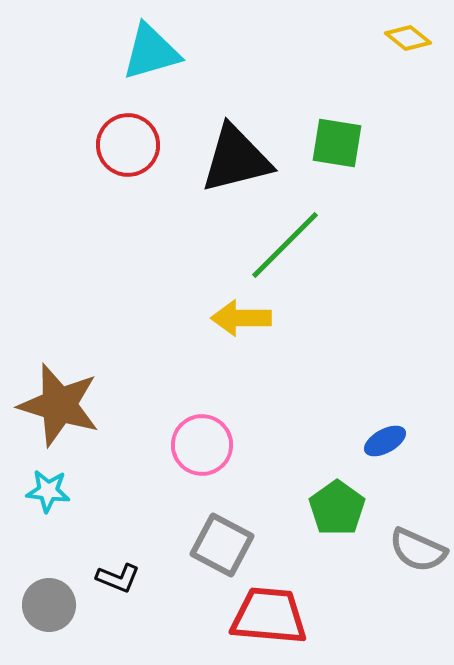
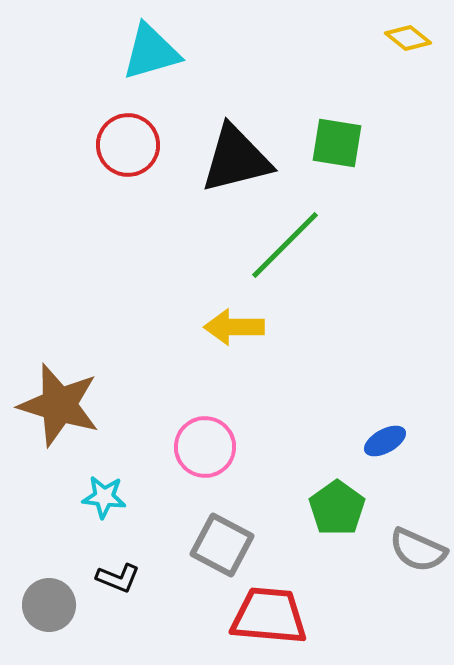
yellow arrow: moved 7 px left, 9 px down
pink circle: moved 3 px right, 2 px down
cyan star: moved 56 px right, 6 px down
